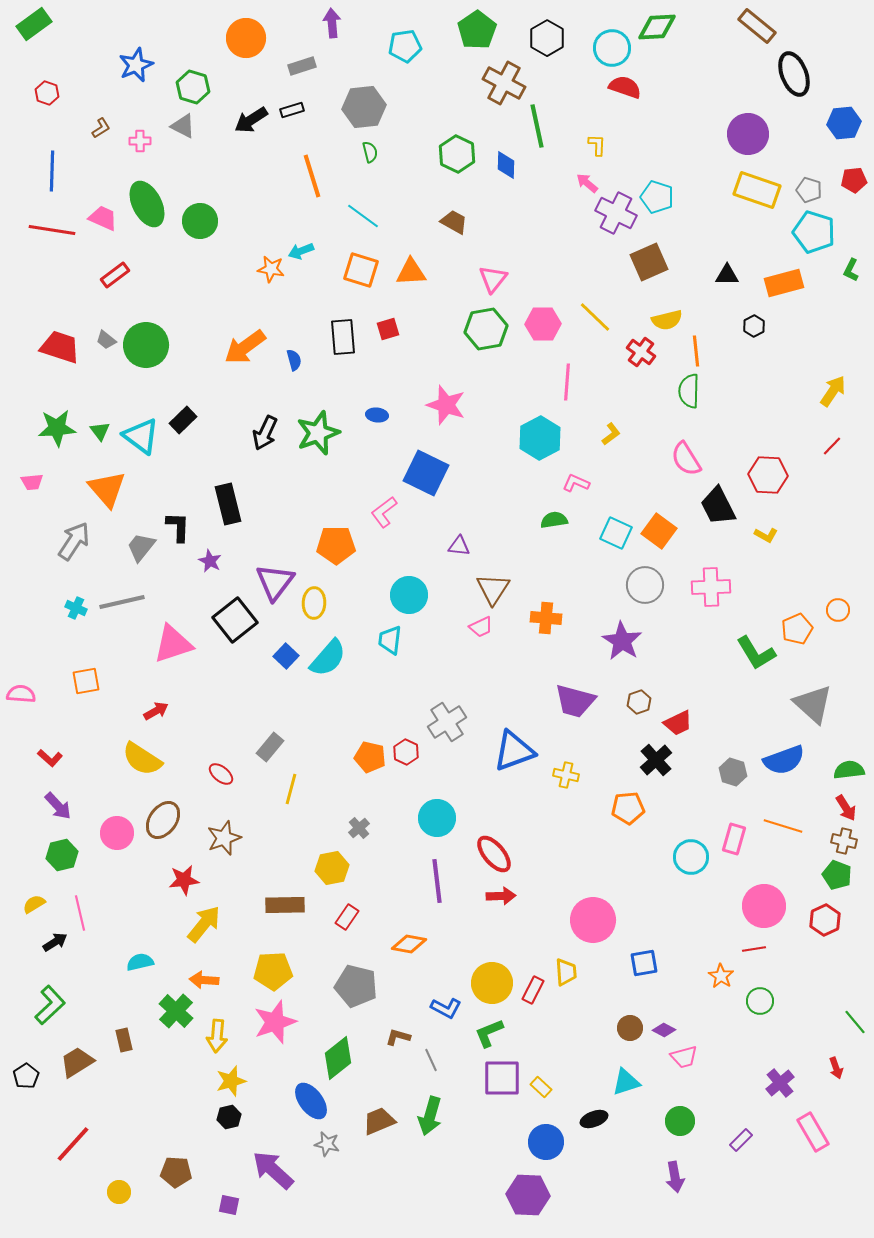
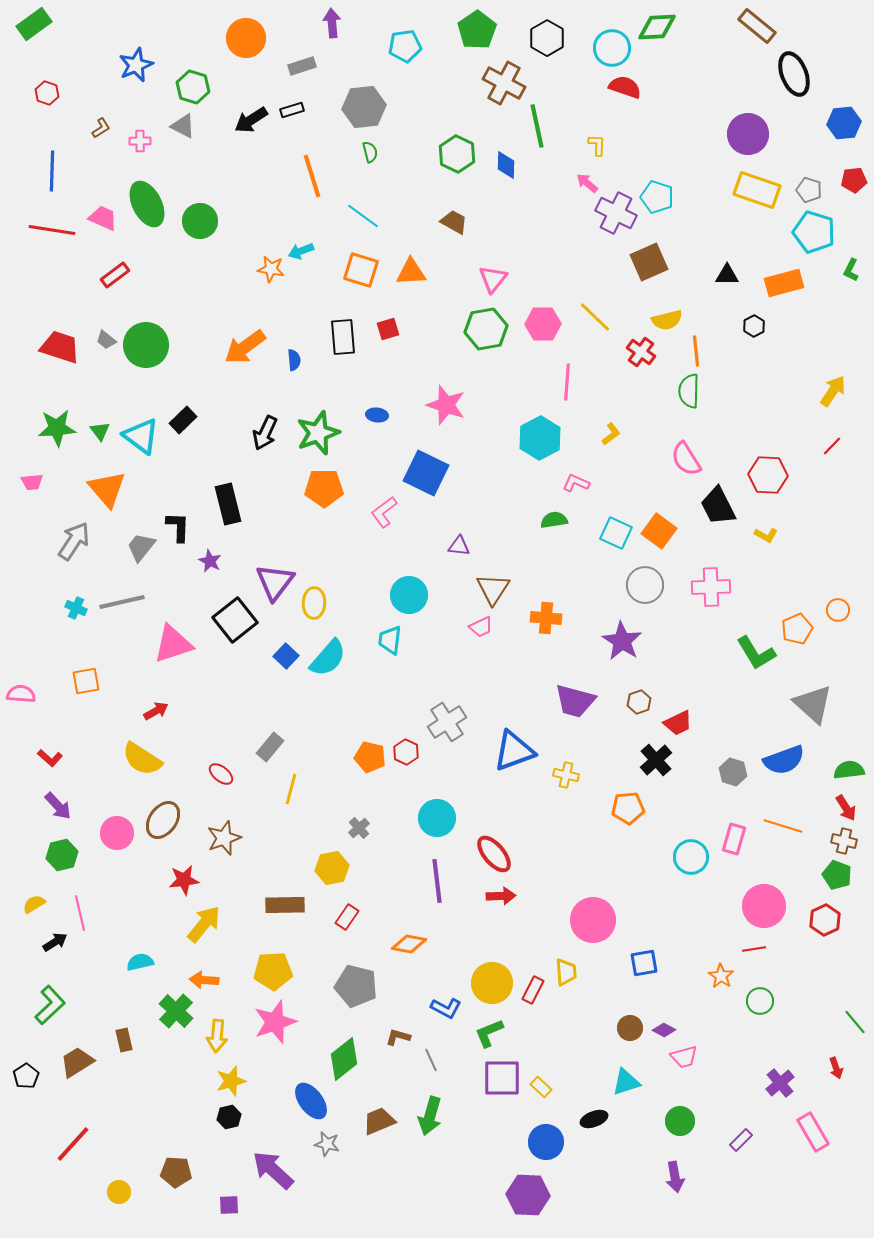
blue semicircle at (294, 360): rotated 10 degrees clockwise
orange pentagon at (336, 545): moved 12 px left, 57 px up
green diamond at (338, 1058): moved 6 px right, 1 px down
purple square at (229, 1205): rotated 15 degrees counterclockwise
